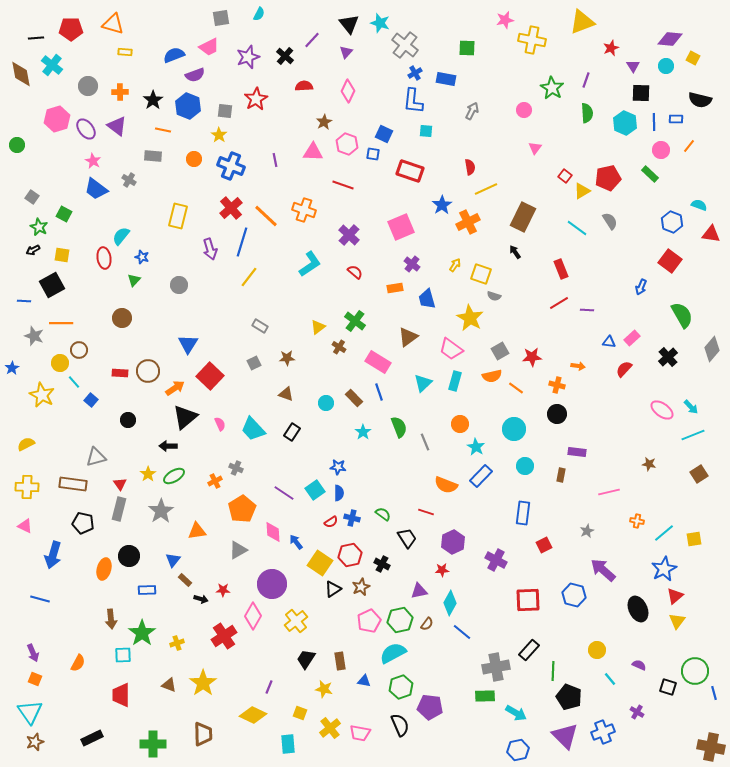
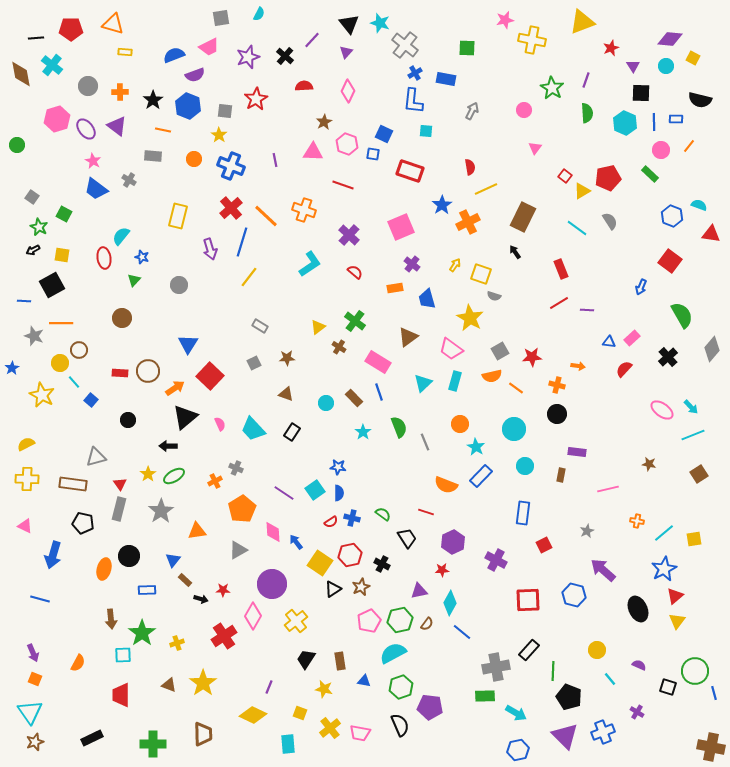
blue hexagon at (672, 222): moved 6 px up
yellow cross at (27, 487): moved 8 px up
pink line at (609, 492): moved 1 px left, 3 px up
